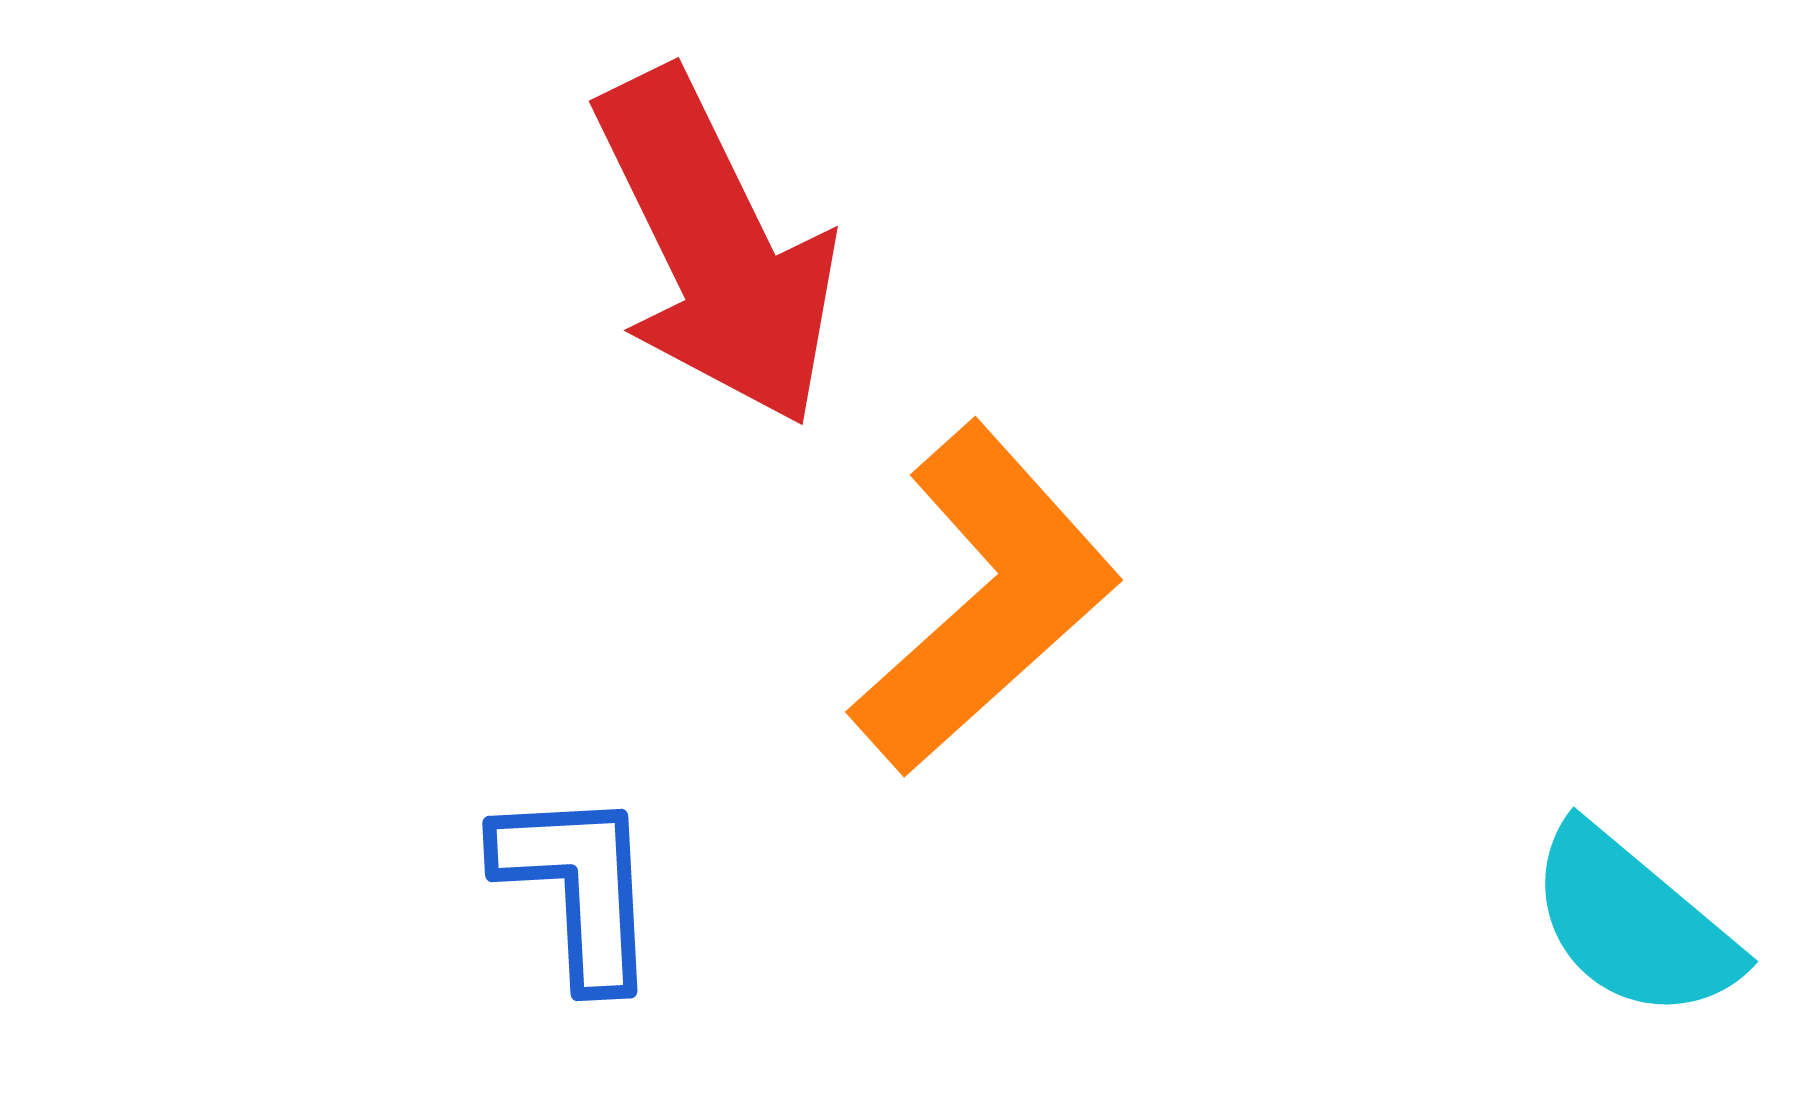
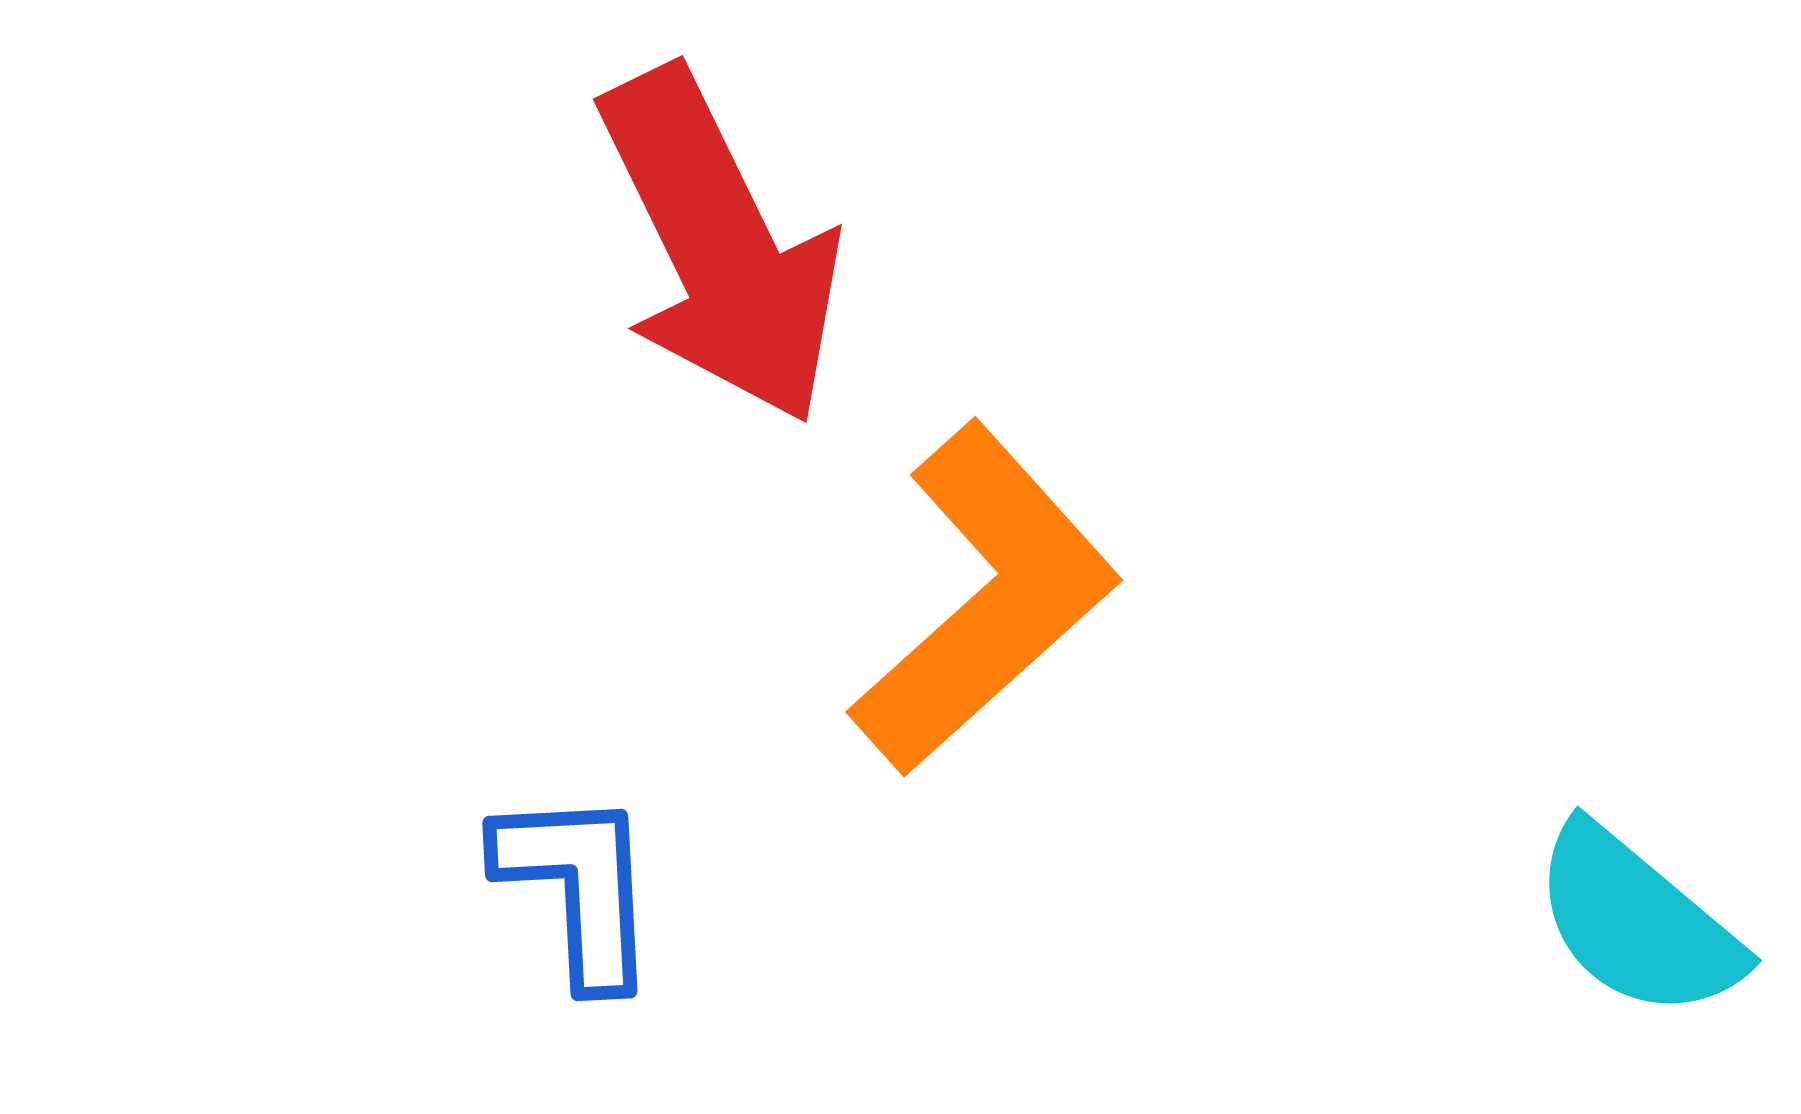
red arrow: moved 4 px right, 2 px up
cyan semicircle: moved 4 px right, 1 px up
